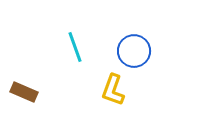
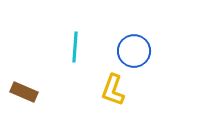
cyan line: rotated 24 degrees clockwise
